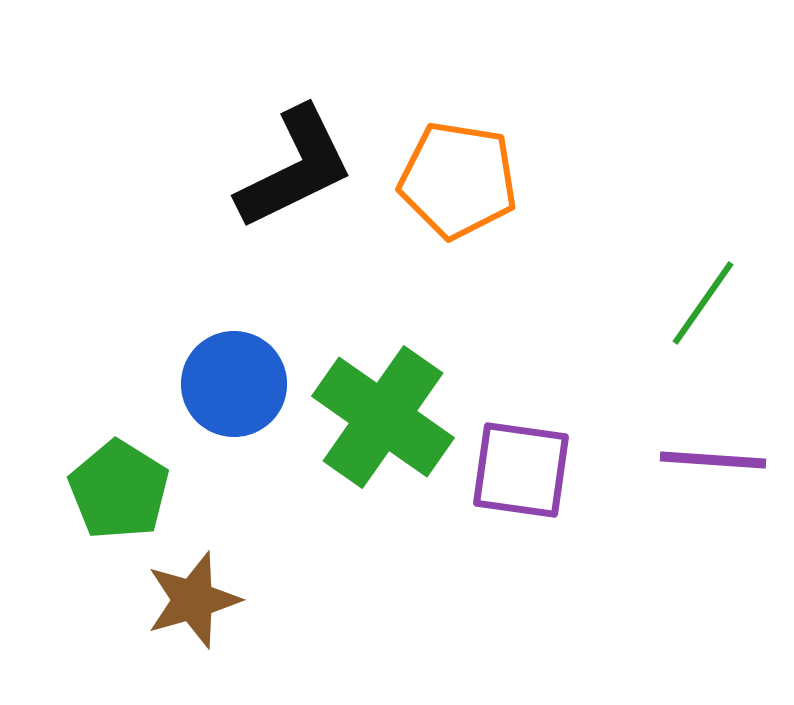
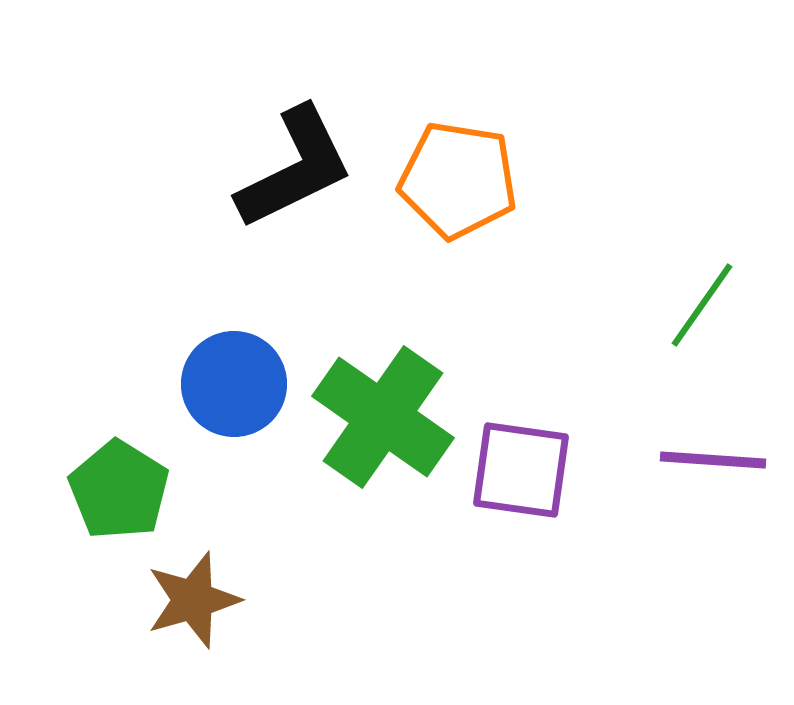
green line: moved 1 px left, 2 px down
